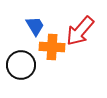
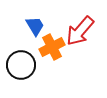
orange cross: rotated 30 degrees counterclockwise
